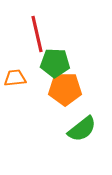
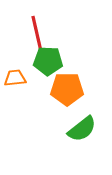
green pentagon: moved 7 px left, 2 px up
orange pentagon: moved 2 px right
